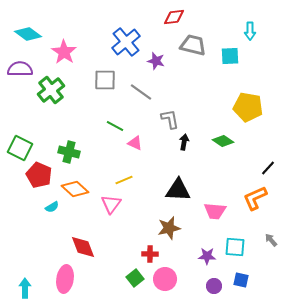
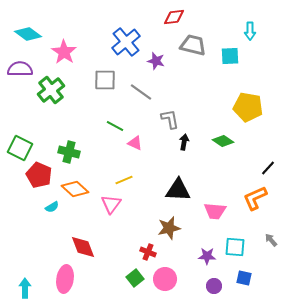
red cross at (150, 254): moved 2 px left, 2 px up; rotated 21 degrees clockwise
blue square at (241, 280): moved 3 px right, 2 px up
